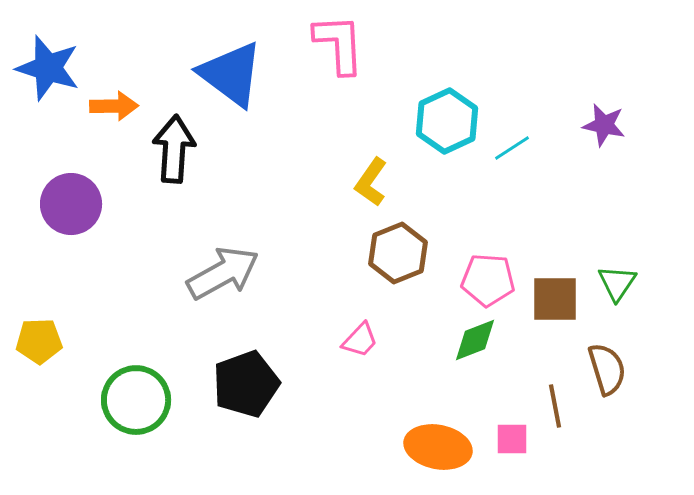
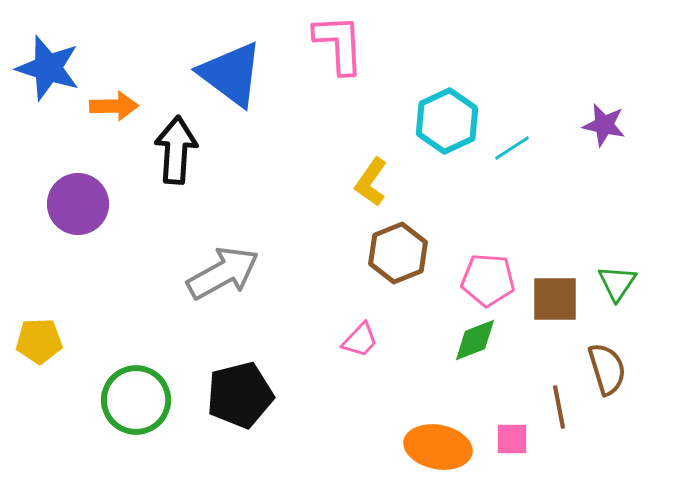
black arrow: moved 2 px right, 1 px down
purple circle: moved 7 px right
black pentagon: moved 6 px left, 11 px down; rotated 6 degrees clockwise
brown line: moved 4 px right, 1 px down
